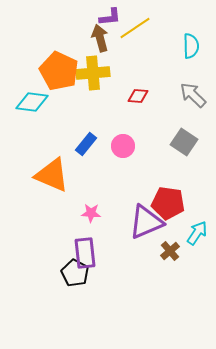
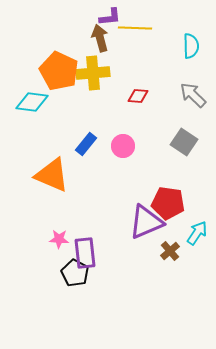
yellow line: rotated 36 degrees clockwise
pink star: moved 32 px left, 26 px down
